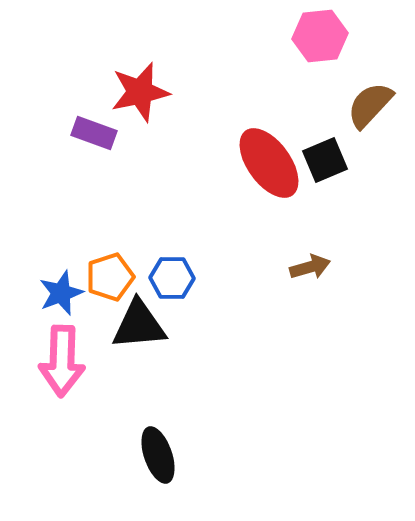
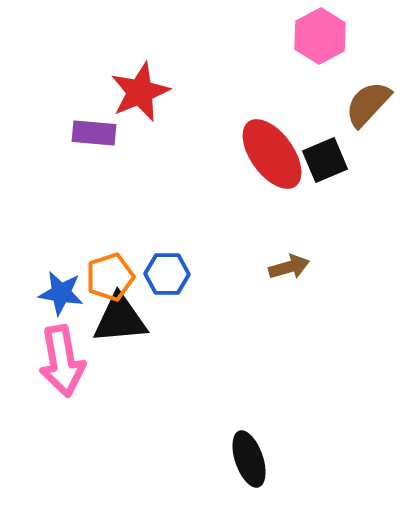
pink hexagon: rotated 22 degrees counterclockwise
red star: rotated 10 degrees counterclockwise
brown semicircle: moved 2 px left, 1 px up
purple rectangle: rotated 15 degrees counterclockwise
red ellipse: moved 3 px right, 9 px up
brown arrow: moved 21 px left
blue hexagon: moved 5 px left, 4 px up
blue star: rotated 30 degrees clockwise
black triangle: moved 19 px left, 6 px up
pink arrow: rotated 12 degrees counterclockwise
black ellipse: moved 91 px right, 4 px down
